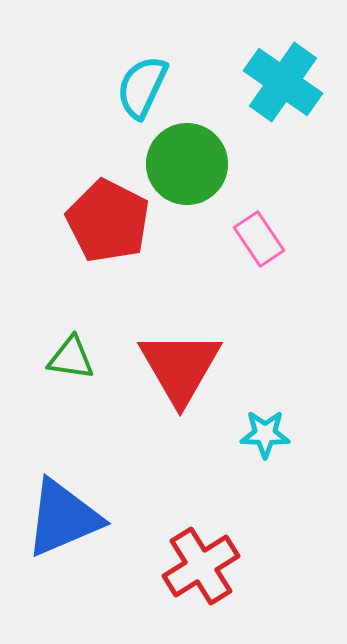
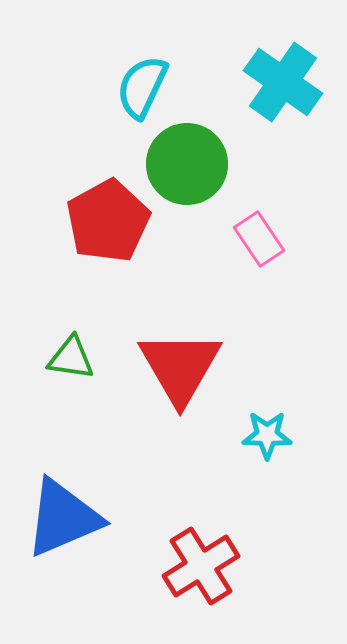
red pentagon: rotated 16 degrees clockwise
cyan star: moved 2 px right, 1 px down
